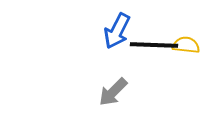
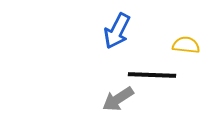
black line: moved 2 px left, 30 px down
gray arrow: moved 5 px right, 7 px down; rotated 12 degrees clockwise
